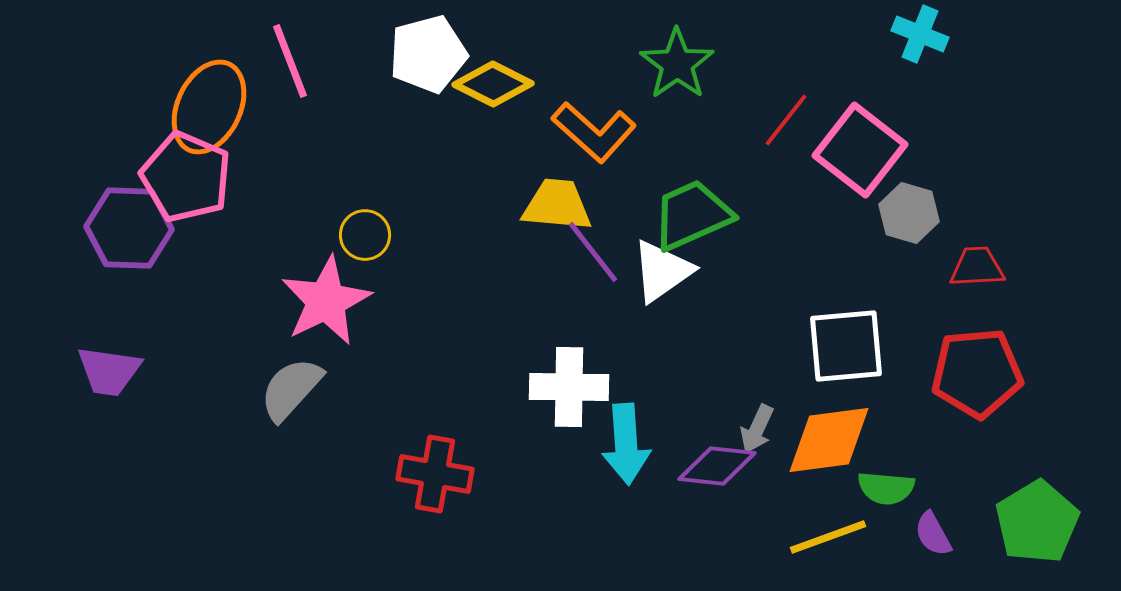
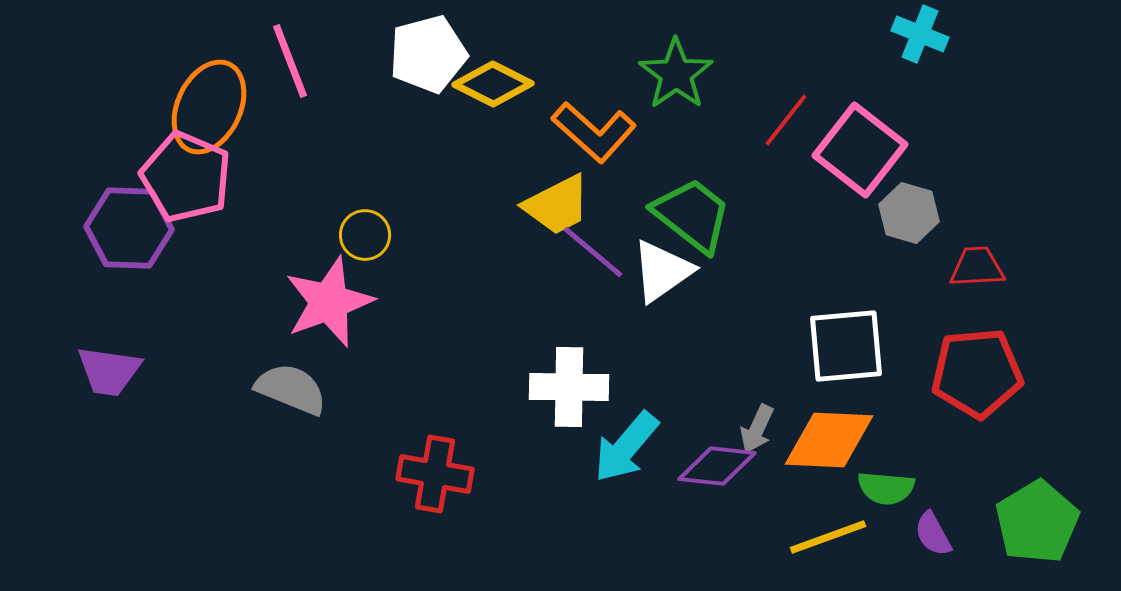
green star: moved 1 px left, 10 px down
yellow trapezoid: rotated 148 degrees clockwise
green trapezoid: rotated 62 degrees clockwise
purple line: rotated 12 degrees counterclockwise
pink star: moved 3 px right, 1 px down; rotated 6 degrees clockwise
gray semicircle: rotated 70 degrees clockwise
orange diamond: rotated 10 degrees clockwise
cyan arrow: moved 3 px down; rotated 44 degrees clockwise
